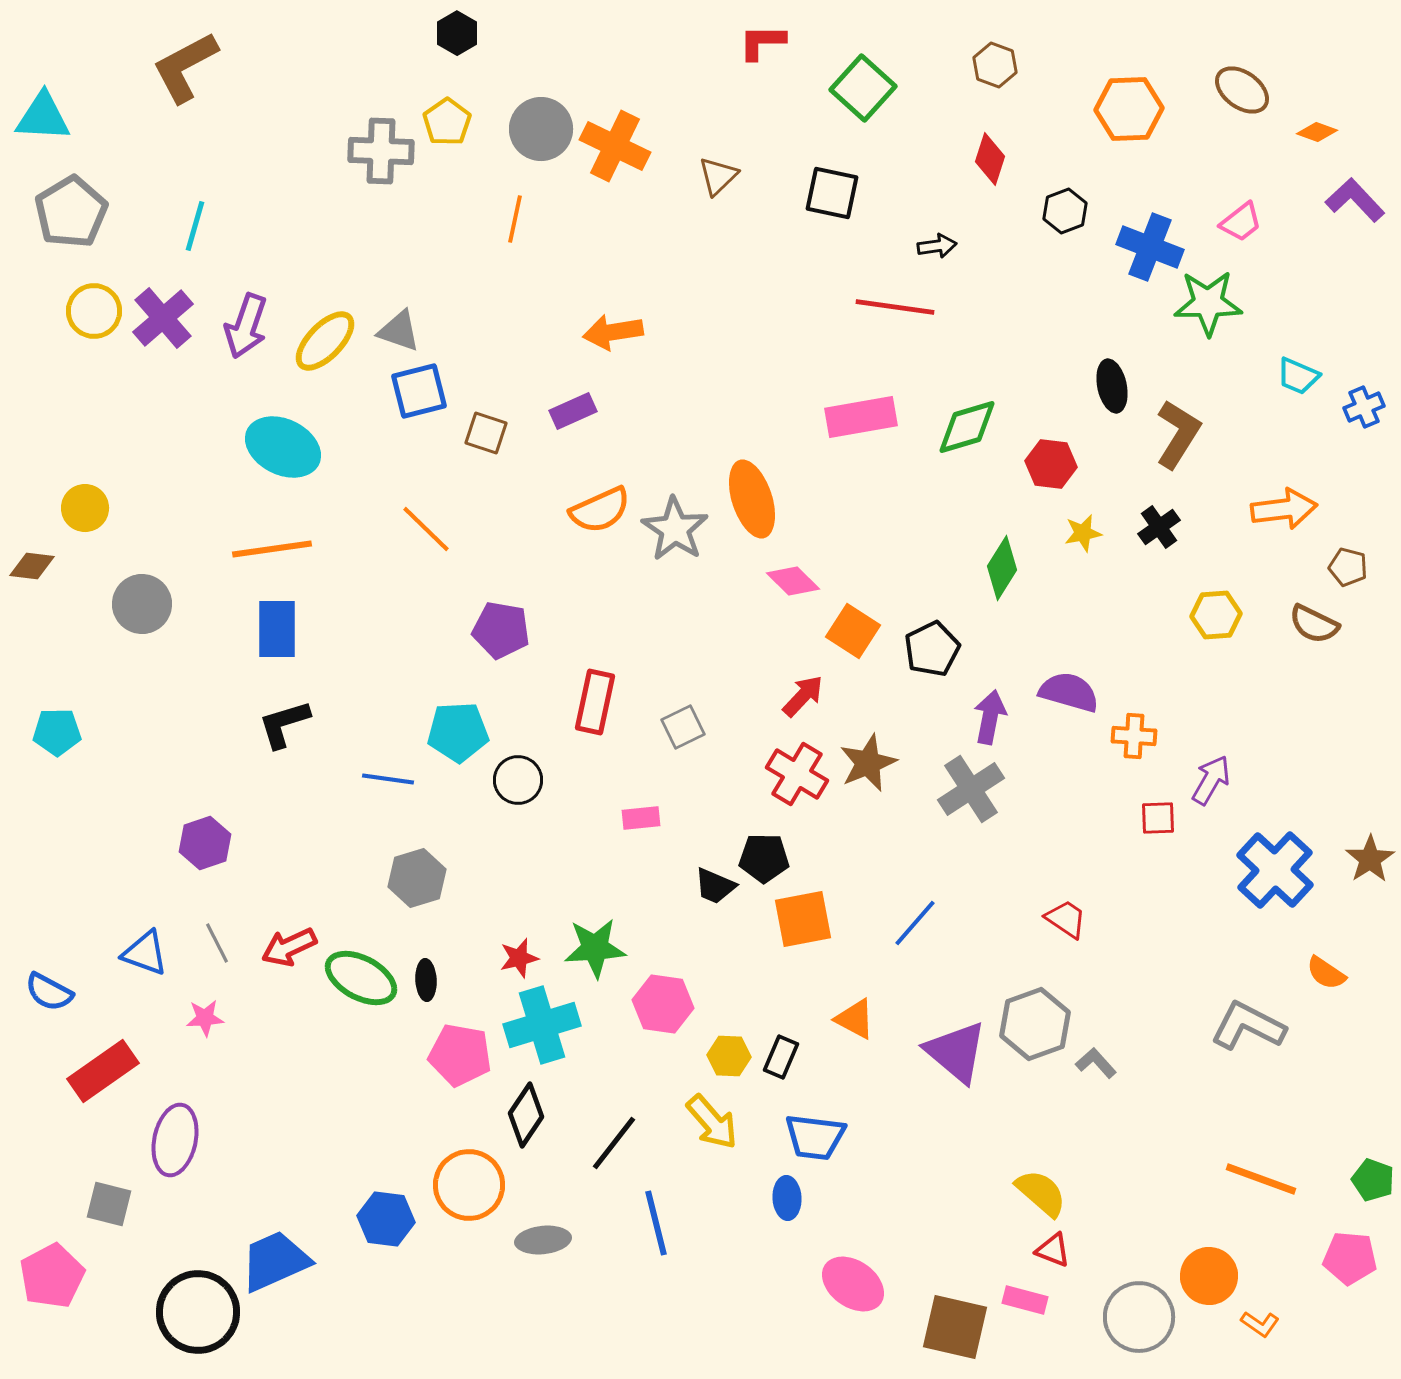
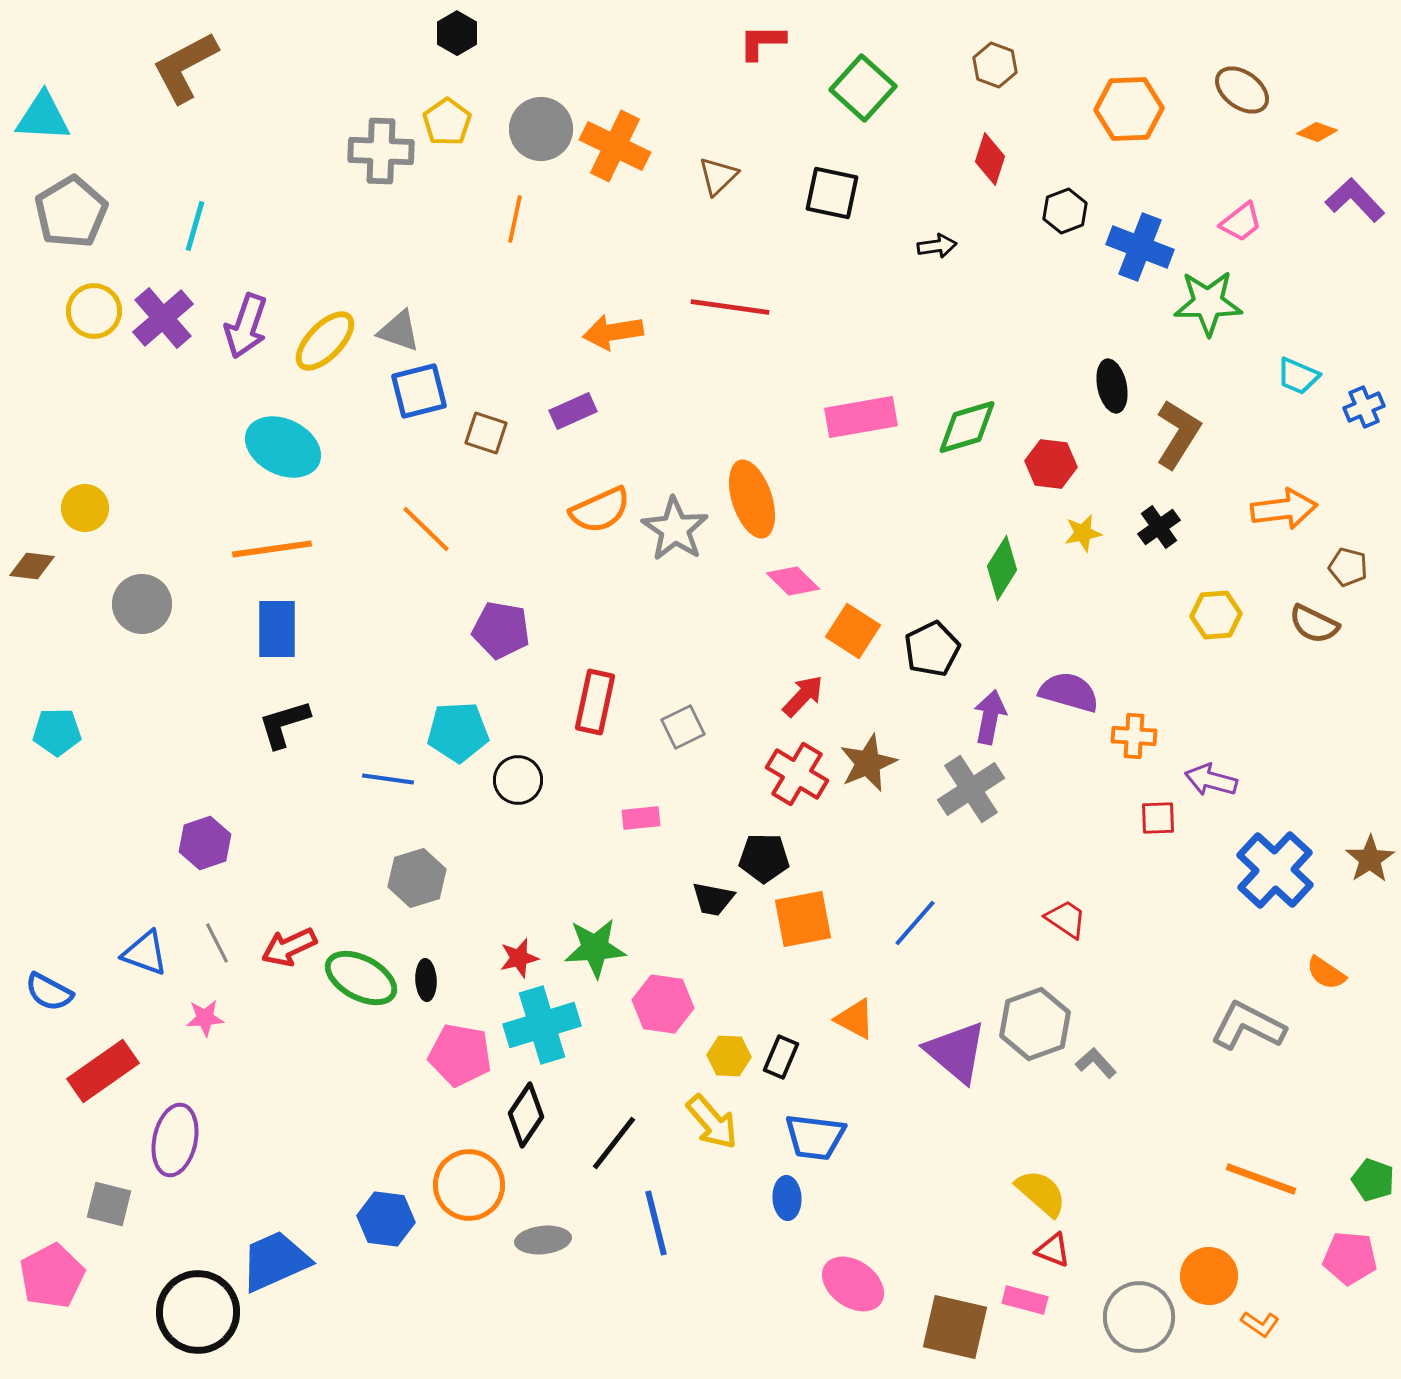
blue cross at (1150, 247): moved 10 px left
red line at (895, 307): moved 165 px left
purple arrow at (1211, 780): rotated 105 degrees counterclockwise
black trapezoid at (715, 886): moved 2 px left, 13 px down; rotated 12 degrees counterclockwise
